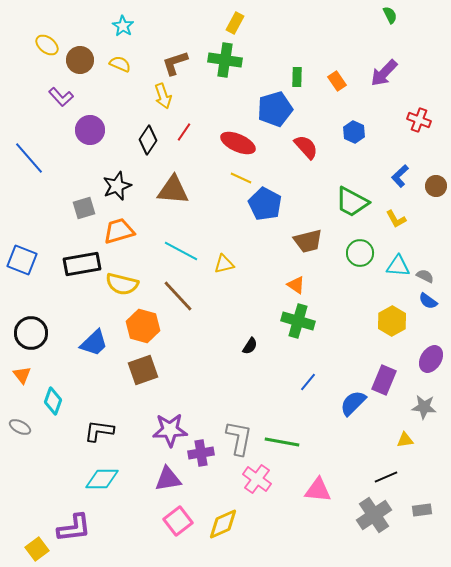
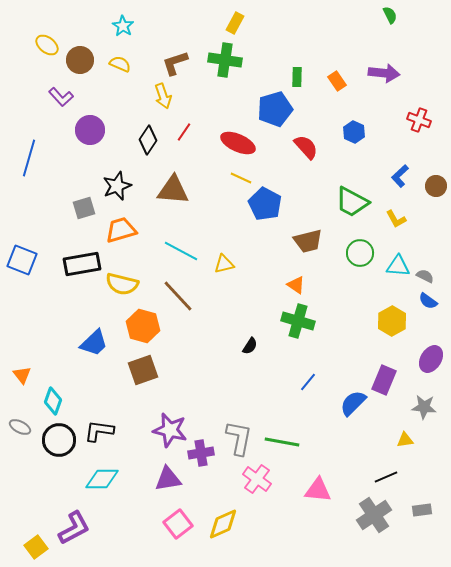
purple arrow at (384, 73): rotated 128 degrees counterclockwise
blue line at (29, 158): rotated 57 degrees clockwise
orange trapezoid at (119, 231): moved 2 px right, 1 px up
black circle at (31, 333): moved 28 px right, 107 px down
purple star at (170, 430): rotated 16 degrees clockwise
pink square at (178, 521): moved 3 px down
purple L-shape at (74, 528): rotated 21 degrees counterclockwise
yellow square at (37, 549): moved 1 px left, 2 px up
